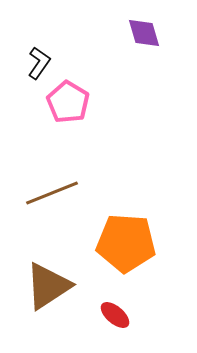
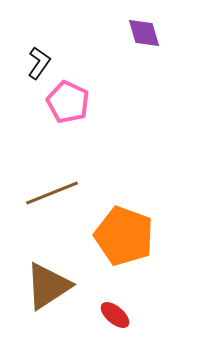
pink pentagon: rotated 6 degrees counterclockwise
orange pentagon: moved 2 px left, 7 px up; rotated 16 degrees clockwise
